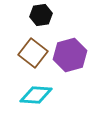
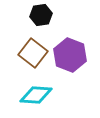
purple hexagon: rotated 24 degrees counterclockwise
